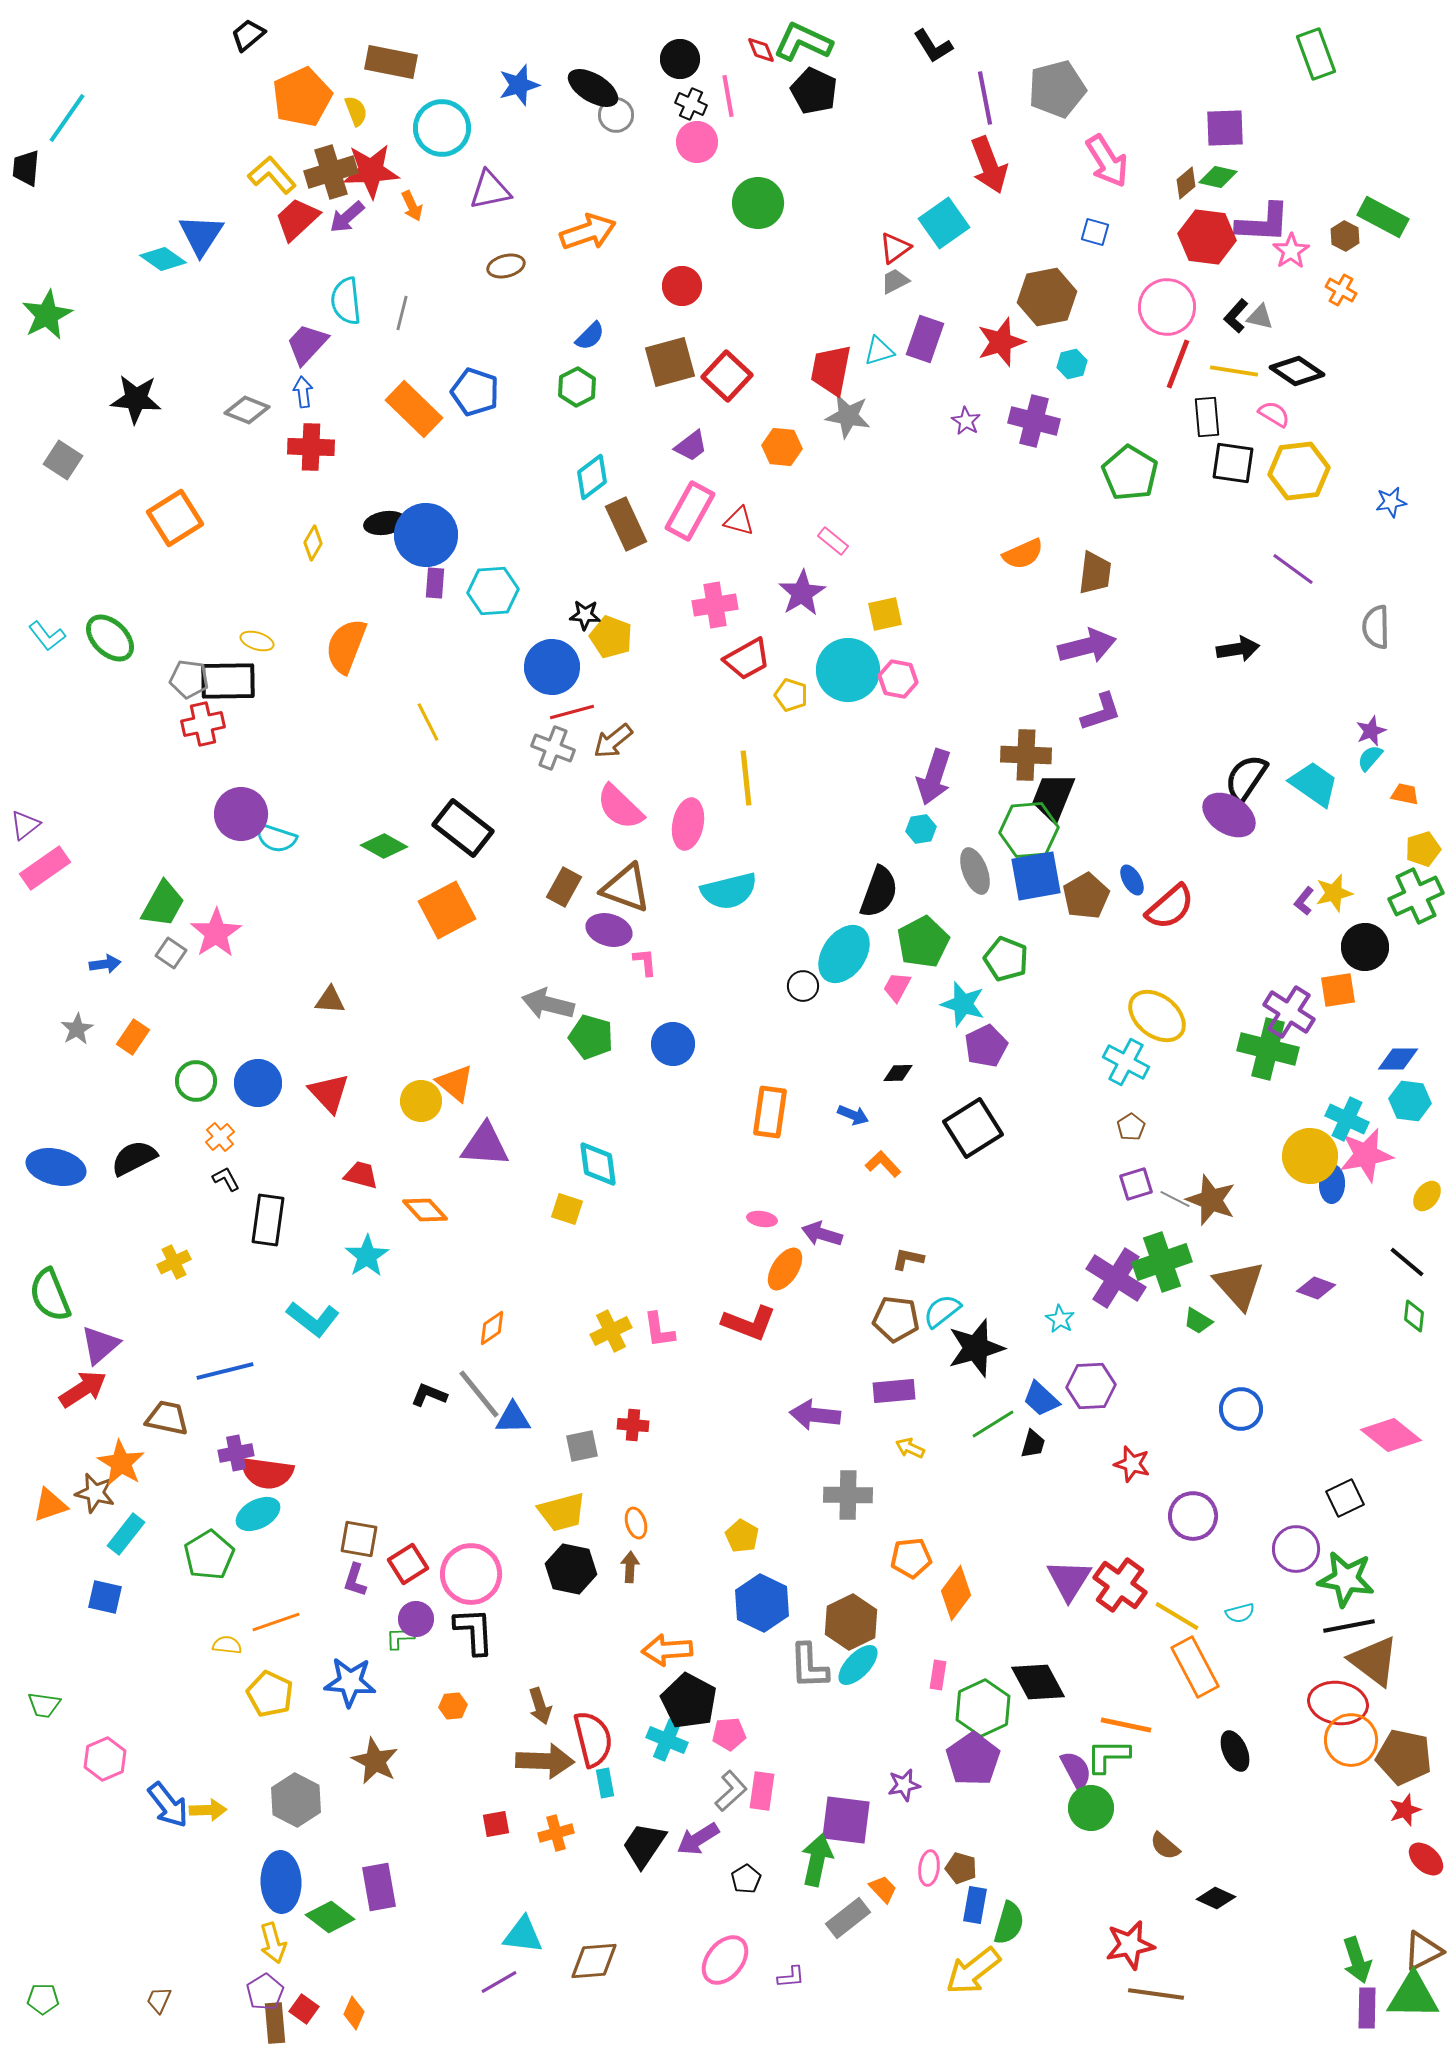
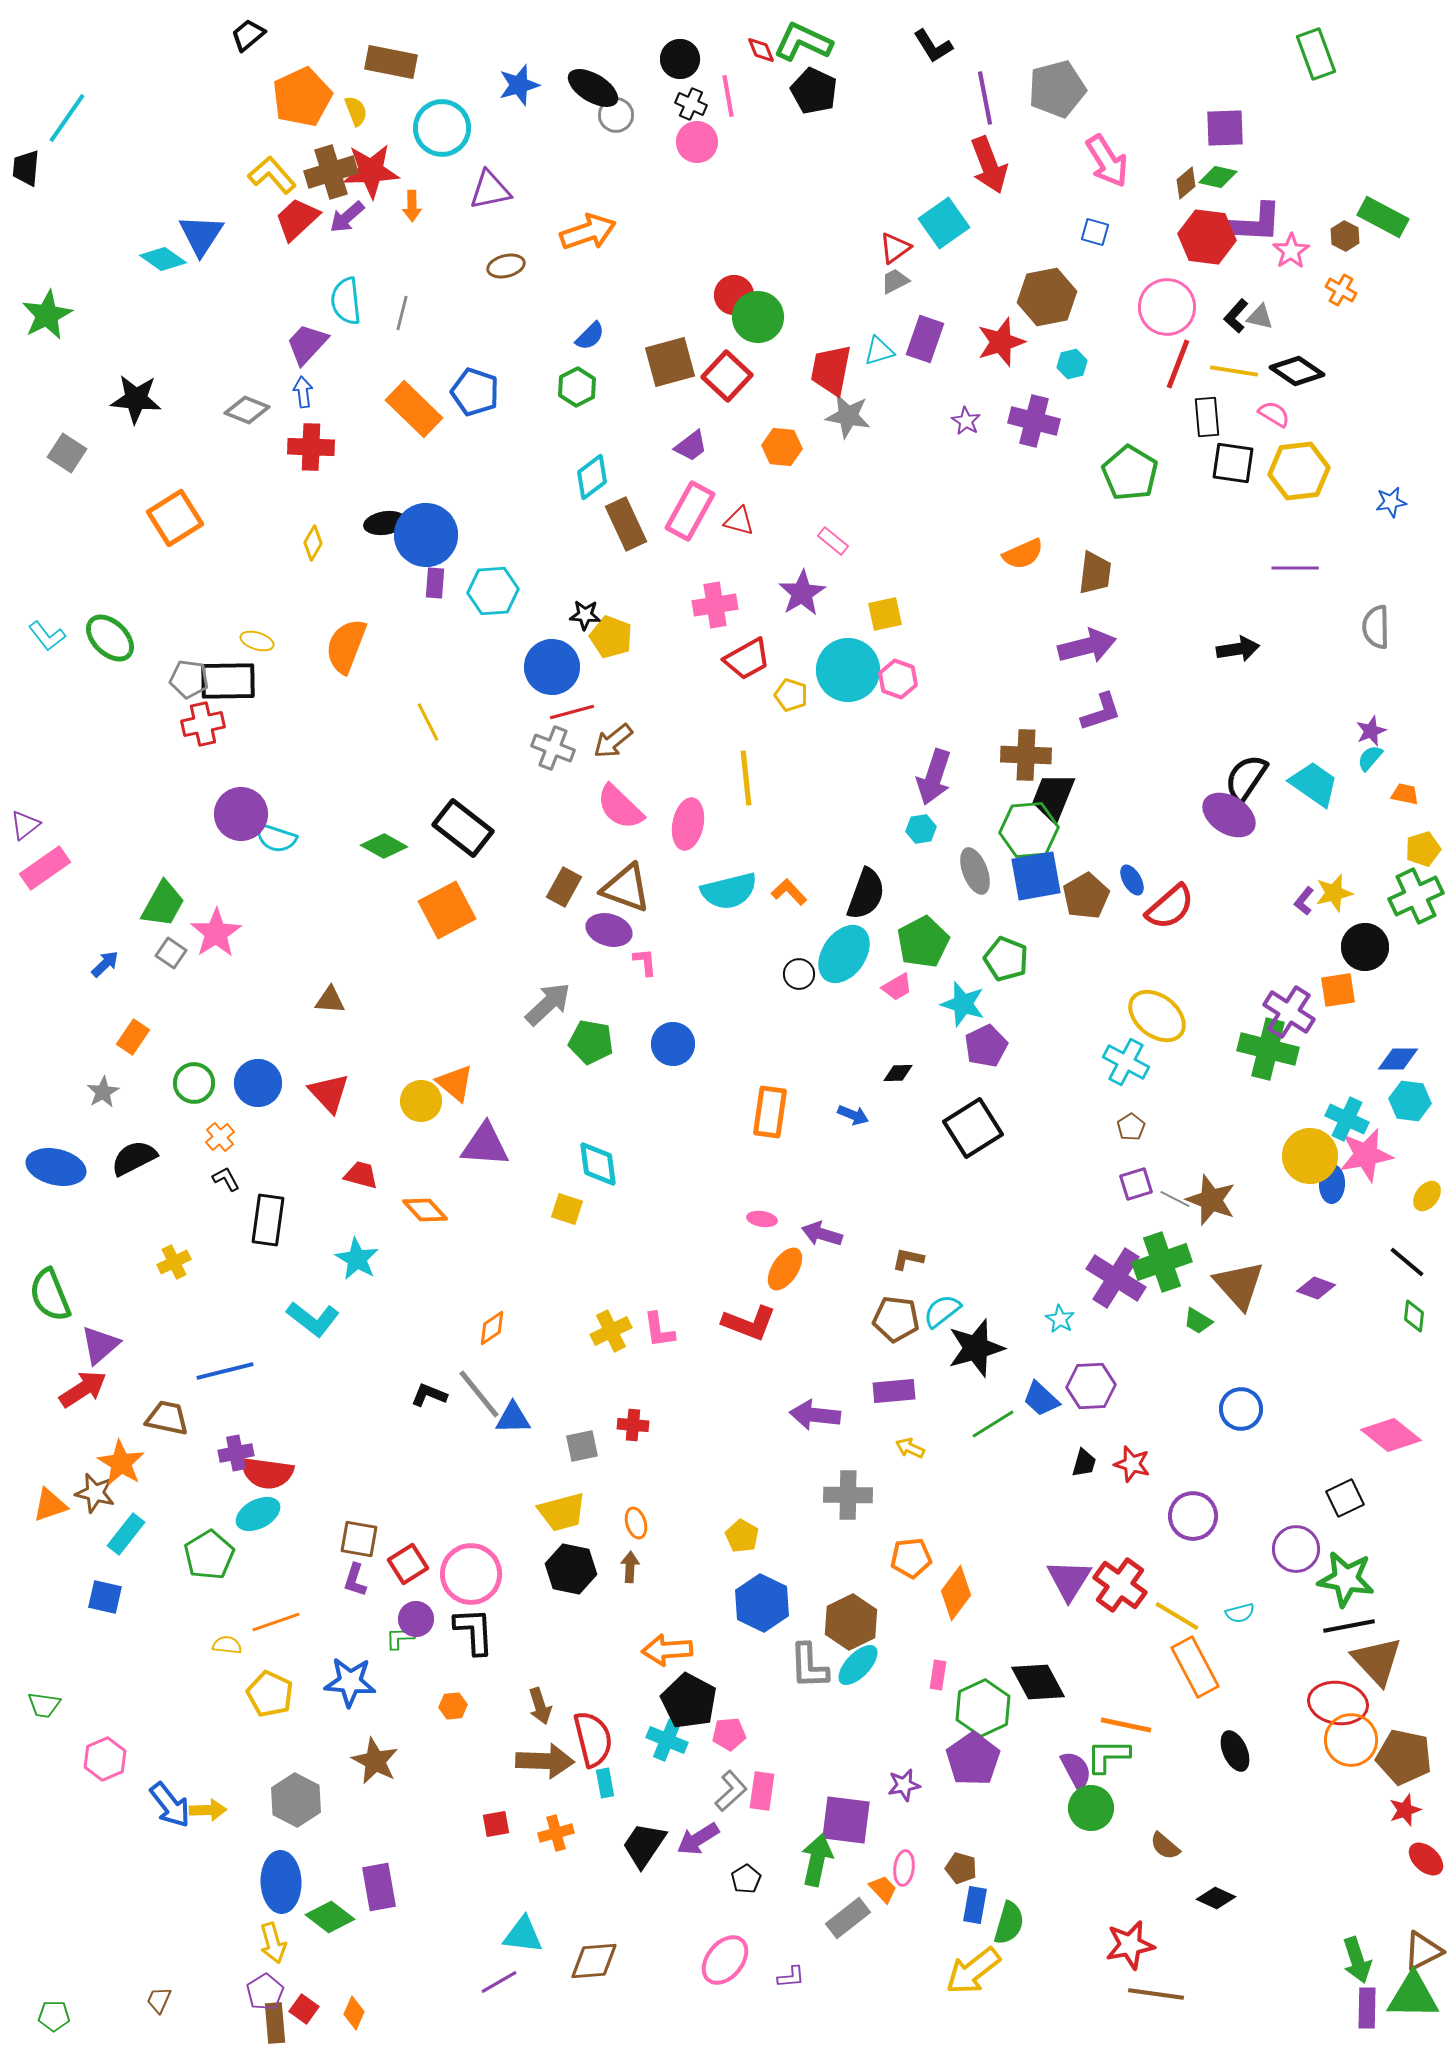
green circle at (758, 203): moved 114 px down
orange arrow at (412, 206): rotated 24 degrees clockwise
purple L-shape at (1263, 223): moved 8 px left
red circle at (682, 286): moved 52 px right, 9 px down
gray square at (63, 460): moved 4 px right, 7 px up
purple line at (1293, 569): moved 2 px right, 1 px up; rotated 36 degrees counterclockwise
pink hexagon at (898, 679): rotated 9 degrees clockwise
black semicircle at (879, 892): moved 13 px left, 2 px down
blue arrow at (105, 964): rotated 36 degrees counterclockwise
black circle at (803, 986): moved 4 px left, 12 px up
pink trapezoid at (897, 987): rotated 148 degrees counterclockwise
gray arrow at (548, 1004): rotated 123 degrees clockwise
gray star at (77, 1029): moved 26 px right, 63 px down
green pentagon at (591, 1037): moved 5 px down; rotated 6 degrees counterclockwise
green circle at (196, 1081): moved 2 px left, 2 px down
orange L-shape at (883, 1164): moved 94 px left, 272 px up
cyan star at (367, 1256): moved 10 px left, 3 px down; rotated 9 degrees counterclockwise
black trapezoid at (1033, 1444): moved 51 px right, 19 px down
brown triangle at (1374, 1661): moved 3 px right; rotated 10 degrees clockwise
blue arrow at (168, 1805): moved 2 px right
pink ellipse at (929, 1868): moved 25 px left
green pentagon at (43, 1999): moved 11 px right, 17 px down
